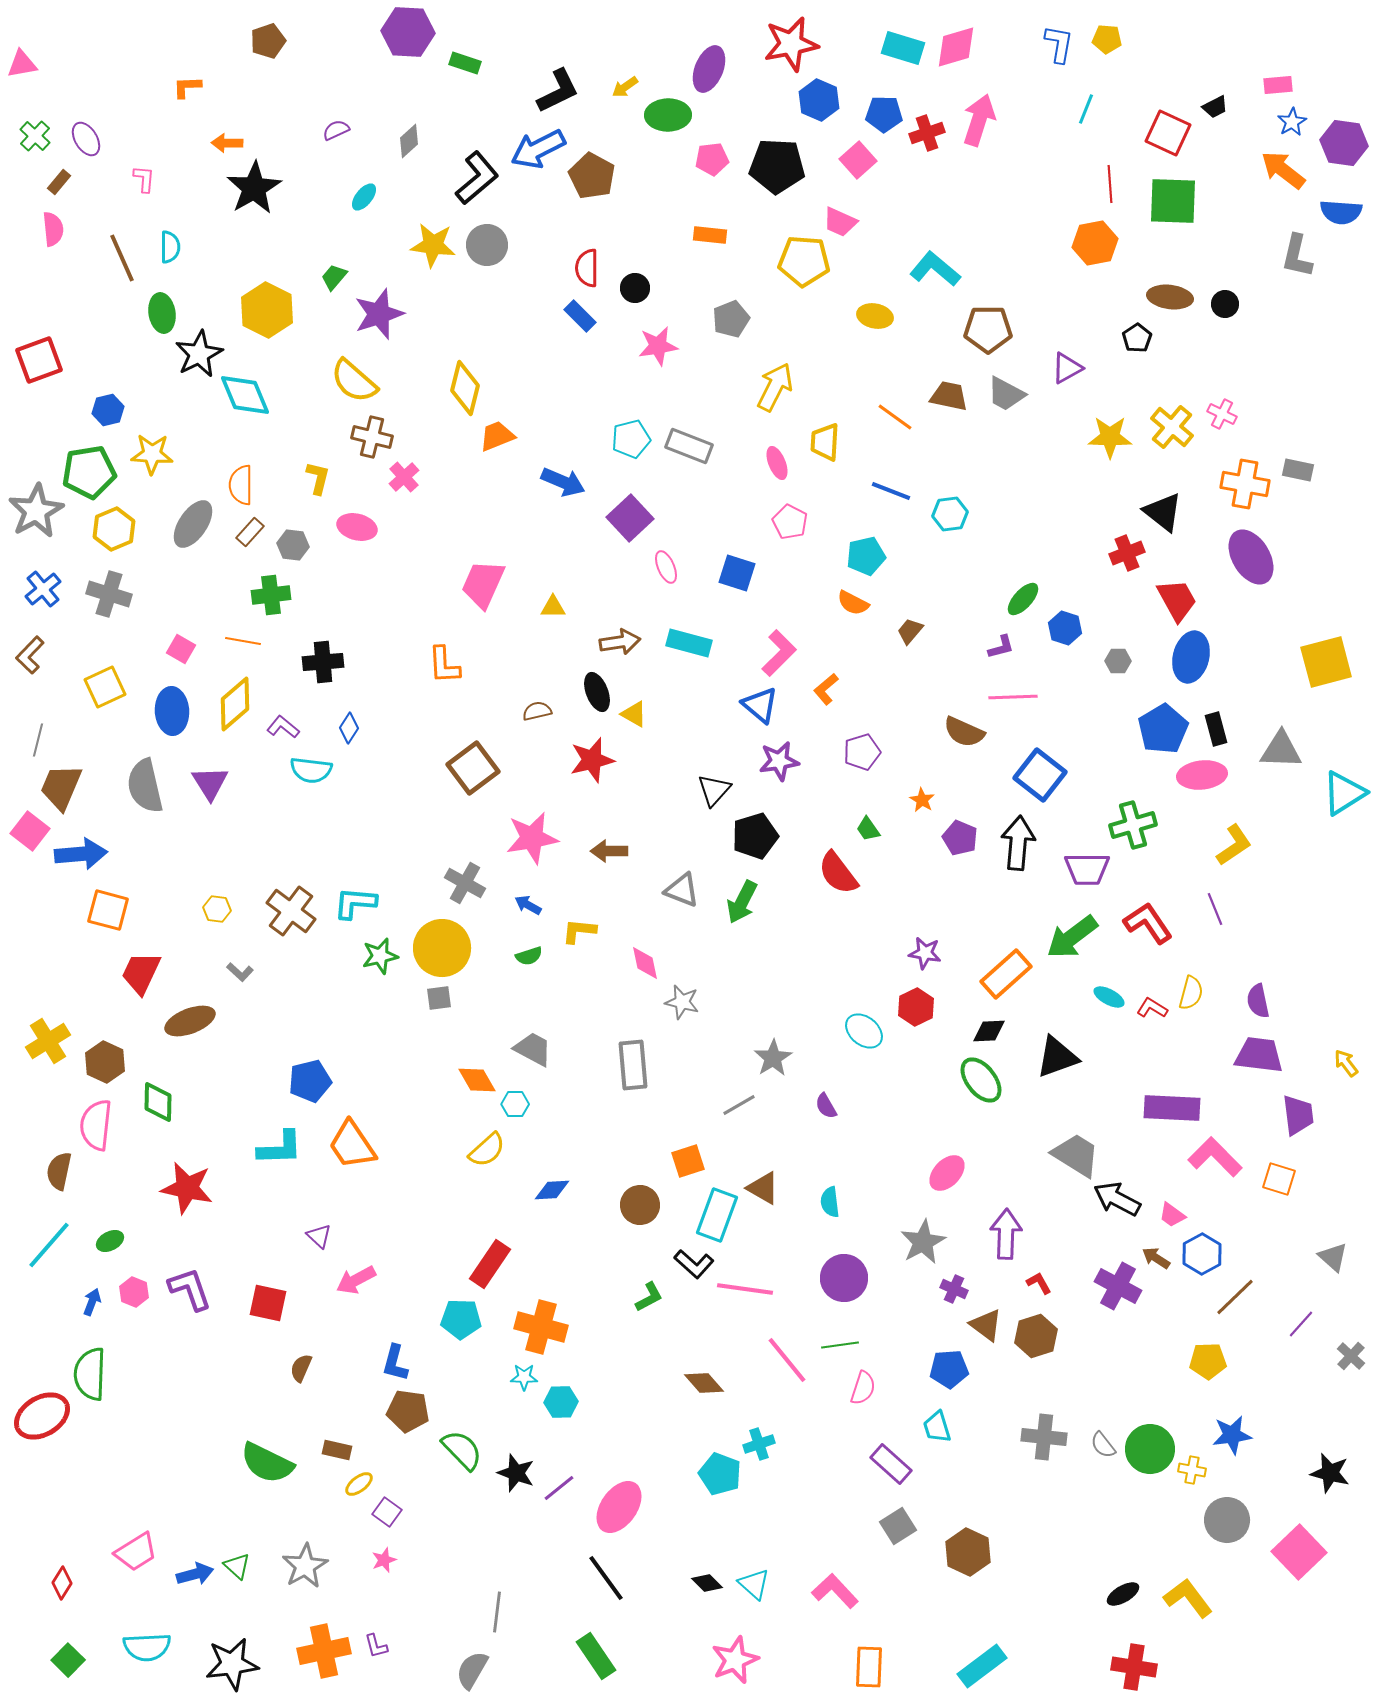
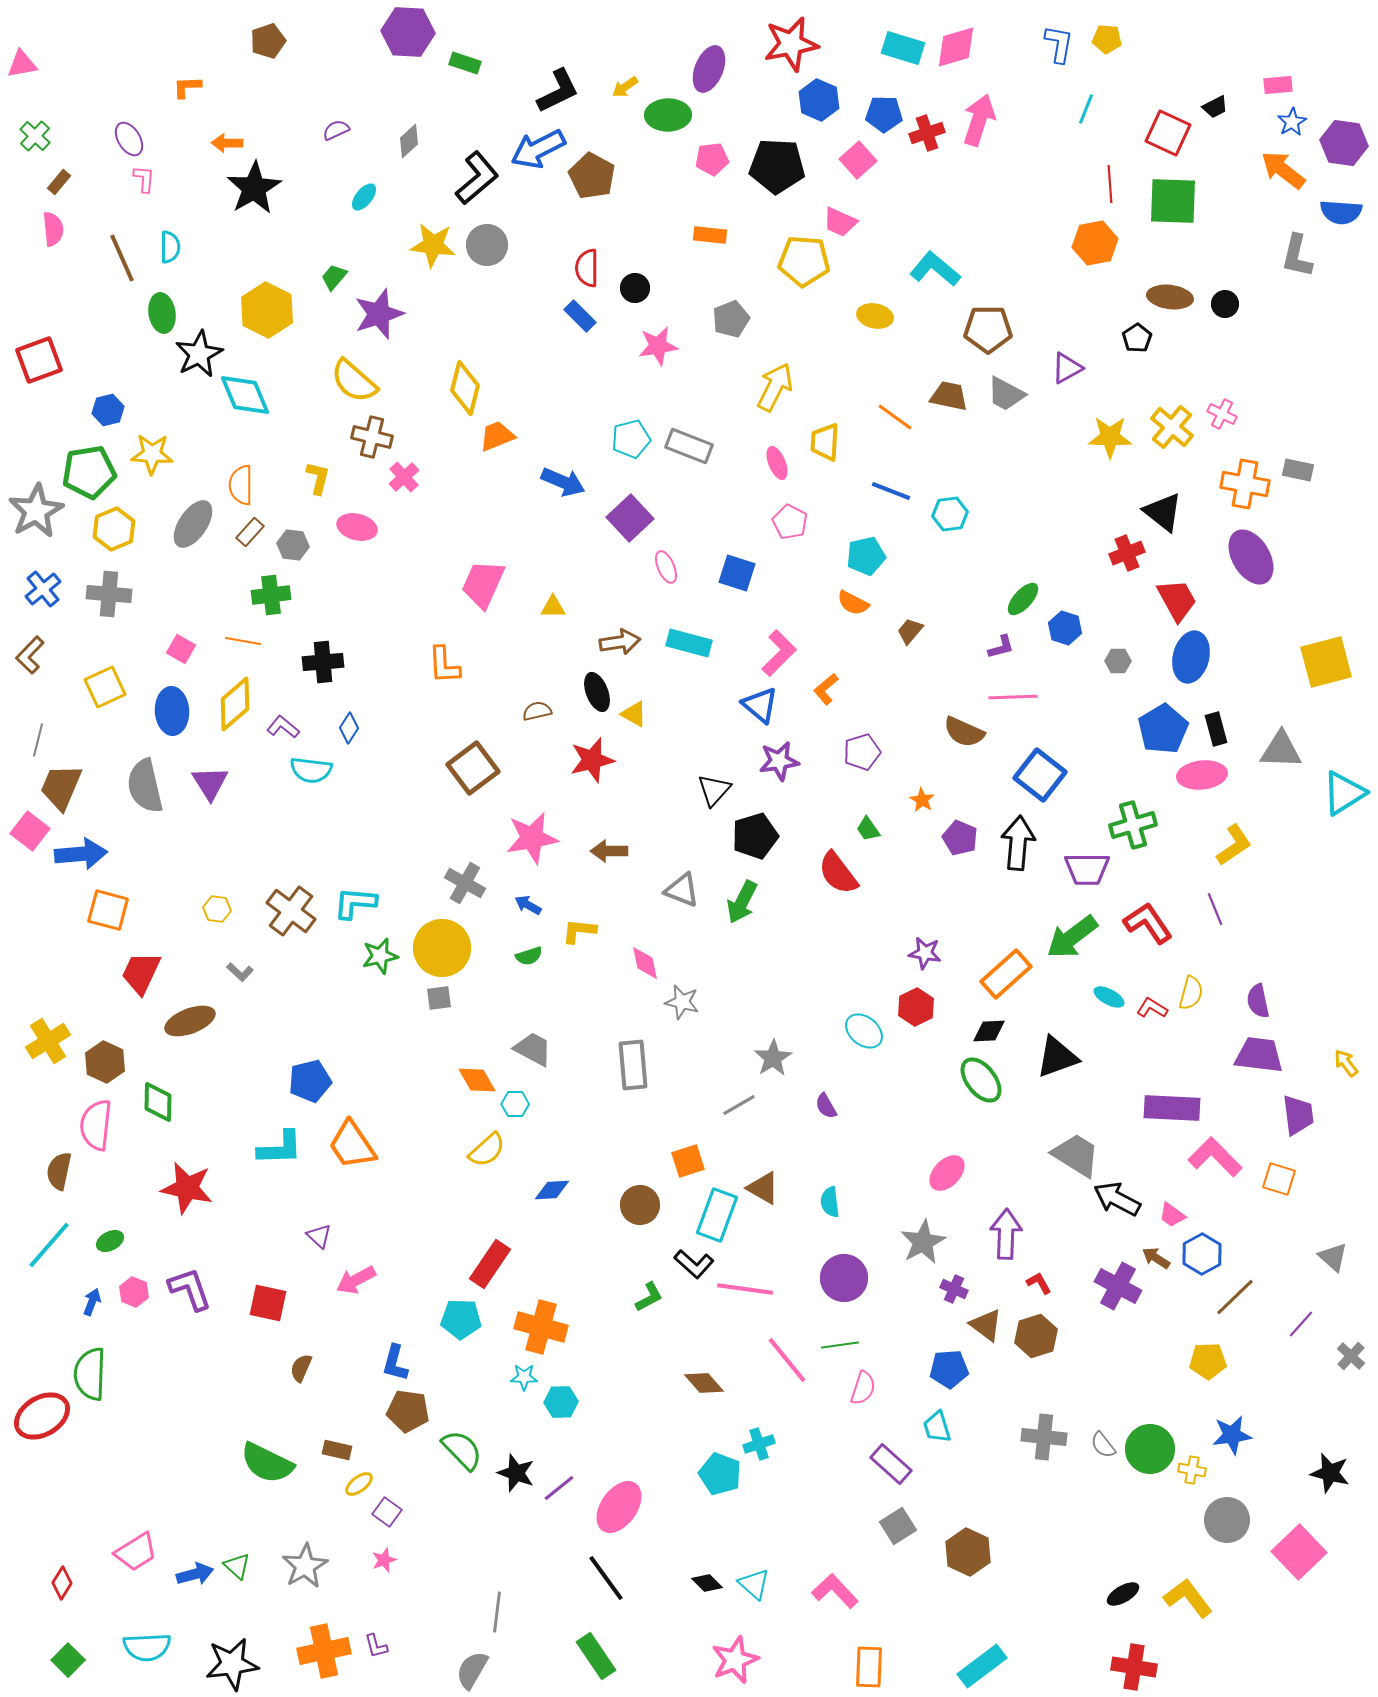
purple ellipse at (86, 139): moved 43 px right
gray cross at (109, 594): rotated 12 degrees counterclockwise
